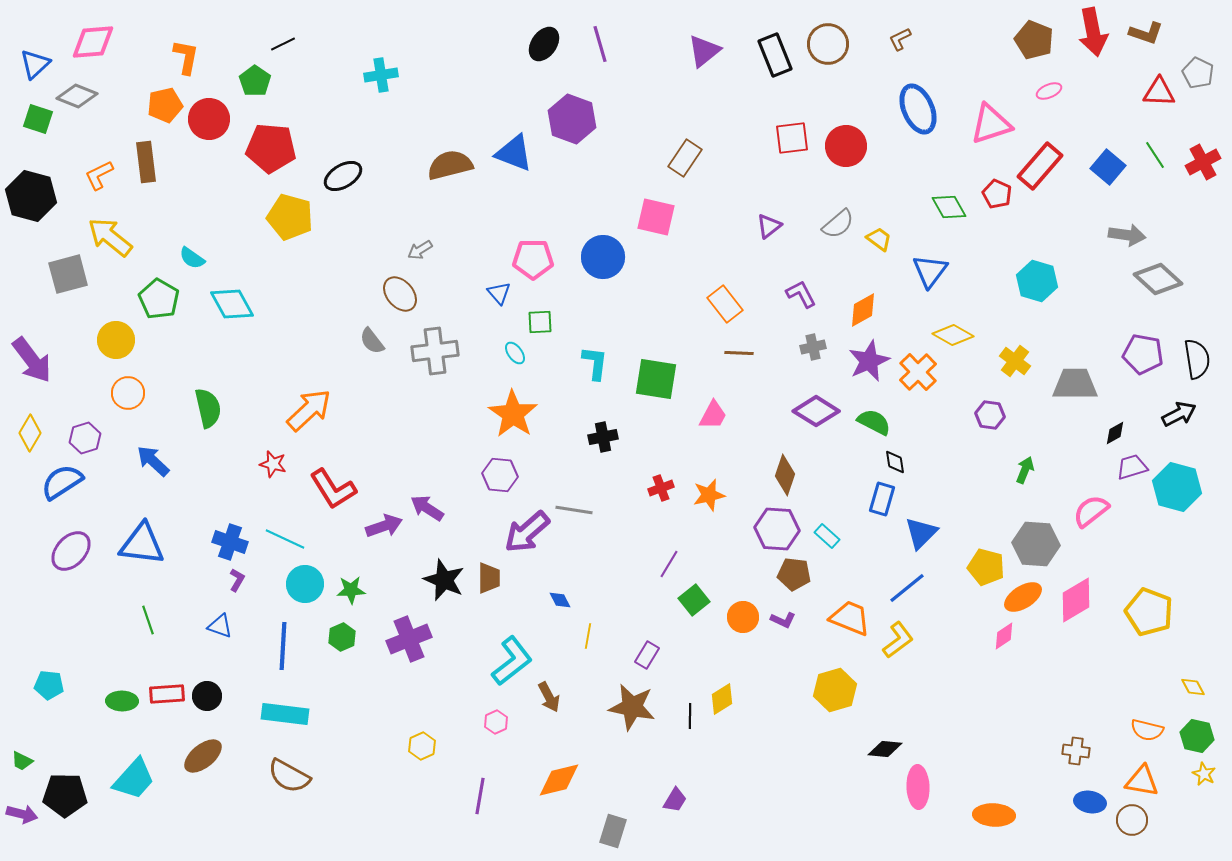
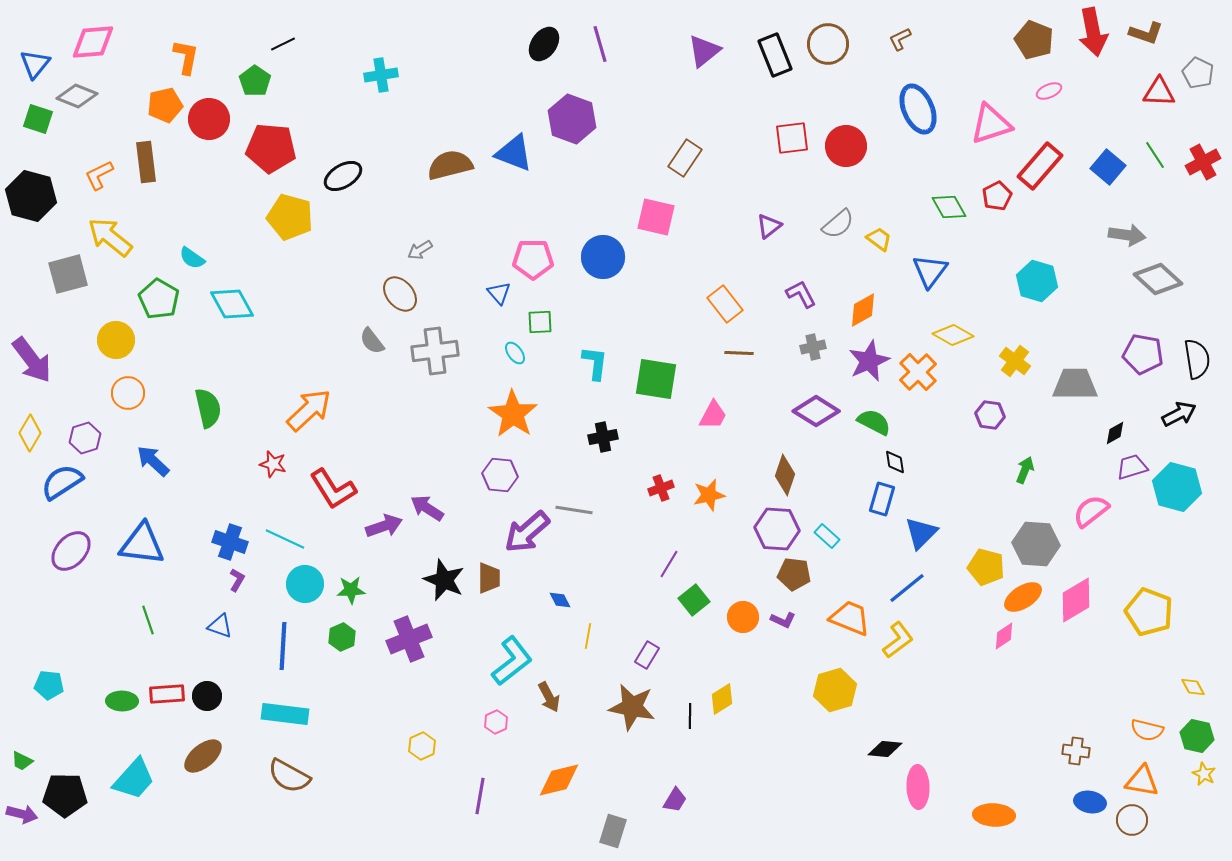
blue triangle at (35, 64): rotated 8 degrees counterclockwise
red pentagon at (997, 194): moved 2 px down; rotated 20 degrees clockwise
